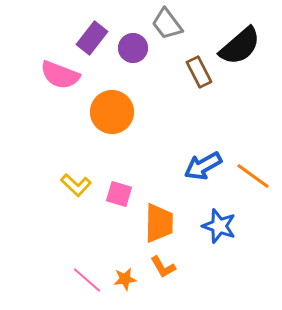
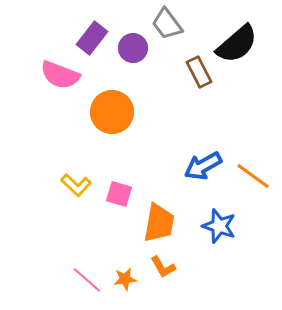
black semicircle: moved 3 px left, 2 px up
orange trapezoid: rotated 9 degrees clockwise
